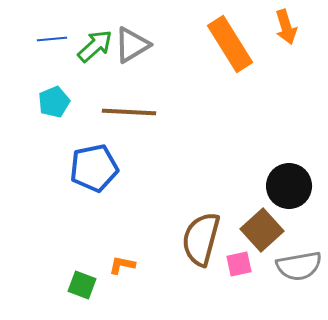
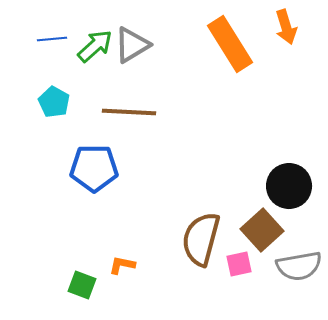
cyan pentagon: rotated 20 degrees counterclockwise
blue pentagon: rotated 12 degrees clockwise
